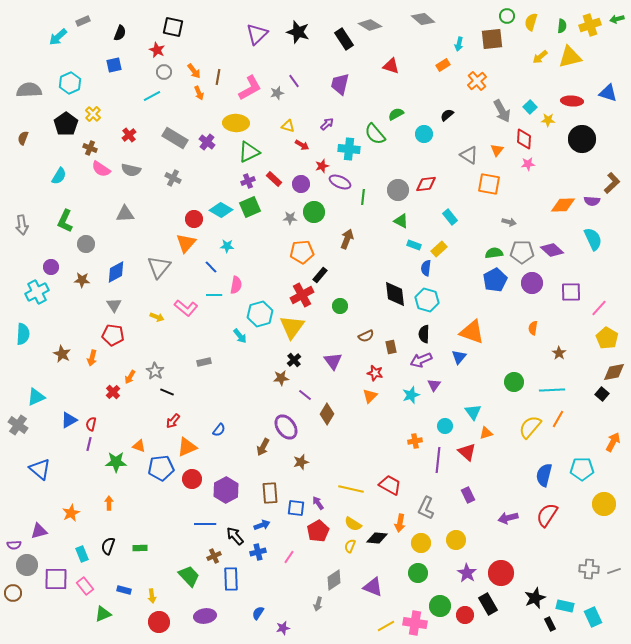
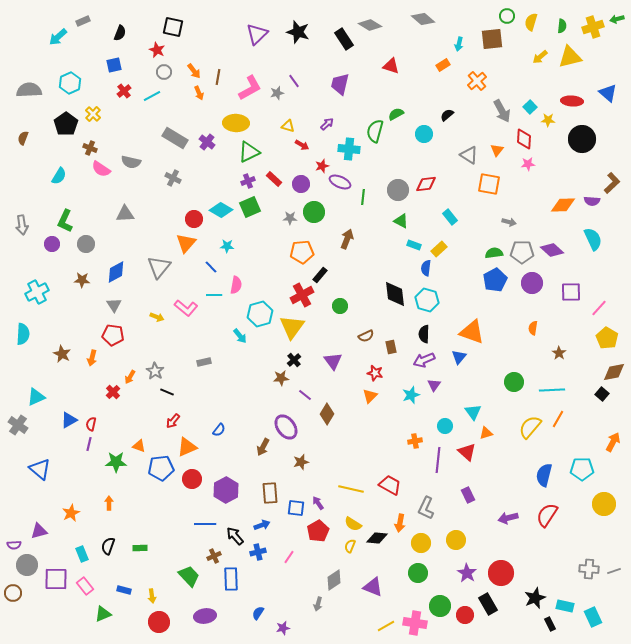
yellow cross at (590, 25): moved 3 px right, 2 px down
blue triangle at (608, 93): rotated 24 degrees clockwise
green semicircle at (375, 134): moved 3 px up; rotated 55 degrees clockwise
red cross at (129, 135): moved 5 px left, 44 px up
gray semicircle at (131, 170): moved 8 px up
purple circle at (51, 267): moved 1 px right, 23 px up
purple arrow at (421, 360): moved 3 px right
